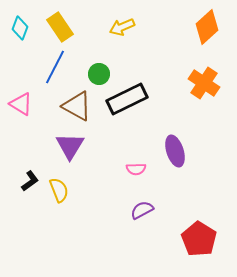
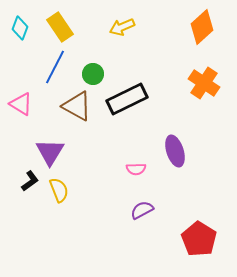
orange diamond: moved 5 px left
green circle: moved 6 px left
purple triangle: moved 20 px left, 6 px down
